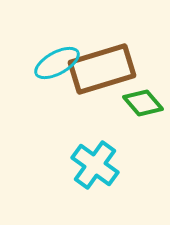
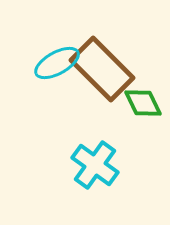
brown rectangle: rotated 62 degrees clockwise
green diamond: rotated 15 degrees clockwise
